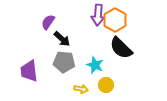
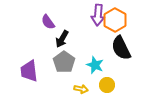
purple semicircle: rotated 70 degrees counterclockwise
black arrow: rotated 78 degrees clockwise
black semicircle: rotated 20 degrees clockwise
gray pentagon: rotated 30 degrees clockwise
yellow circle: moved 1 px right
